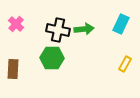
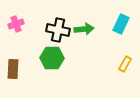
pink cross: rotated 28 degrees clockwise
